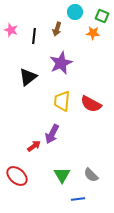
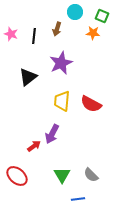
pink star: moved 4 px down
